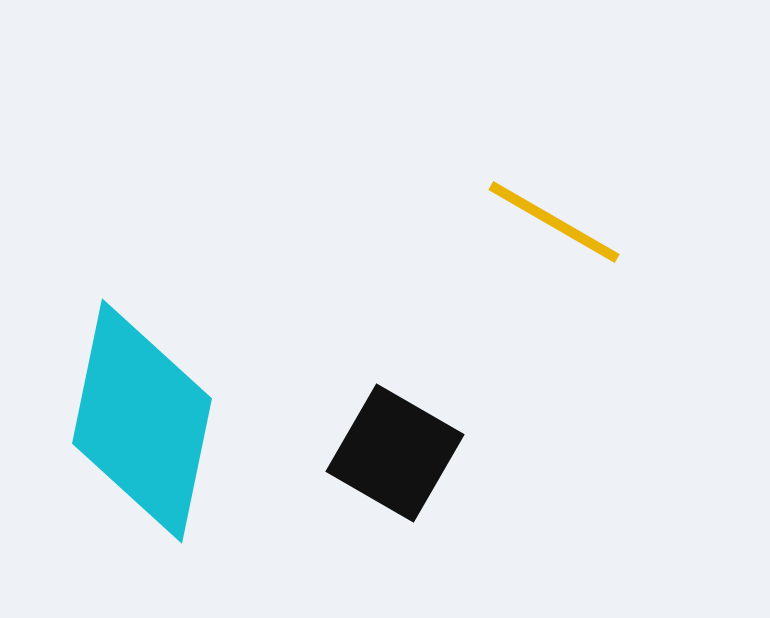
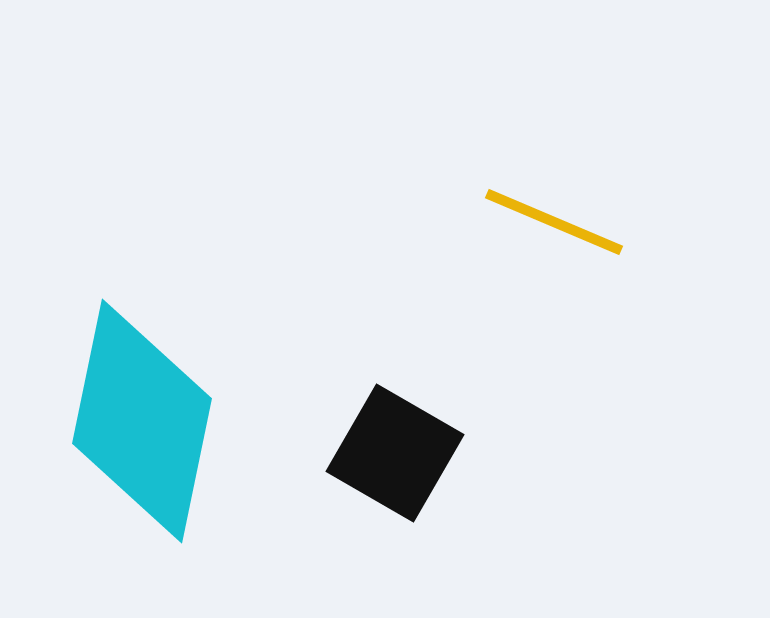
yellow line: rotated 7 degrees counterclockwise
